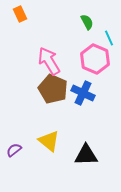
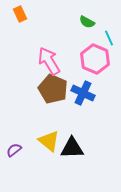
green semicircle: rotated 147 degrees clockwise
black triangle: moved 14 px left, 7 px up
